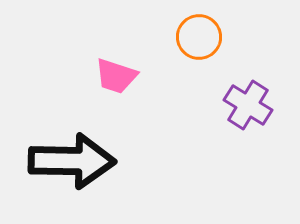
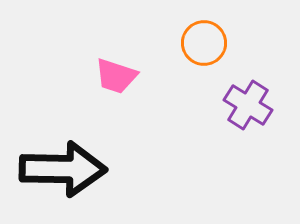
orange circle: moved 5 px right, 6 px down
black arrow: moved 9 px left, 8 px down
